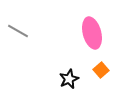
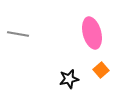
gray line: moved 3 px down; rotated 20 degrees counterclockwise
black star: rotated 12 degrees clockwise
